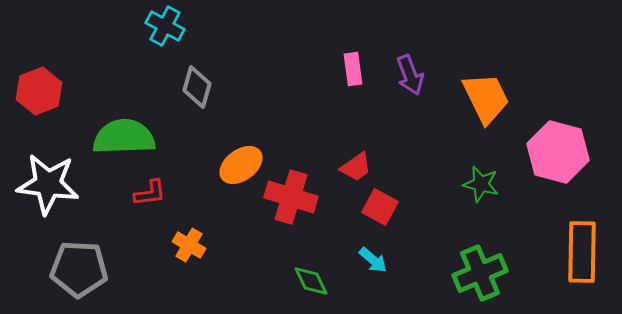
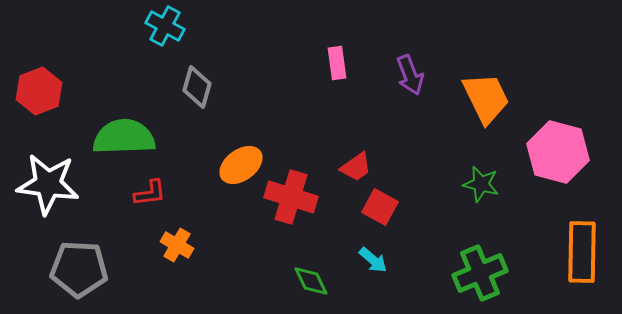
pink rectangle: moved 16 px left, 6 px up
orange cross: moved 12 px left
